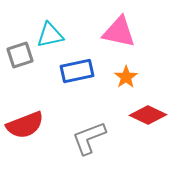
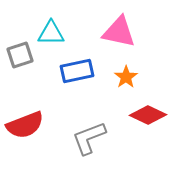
cyan triangle: moved 1 px right, 2 px up; rotated 12 degrees clockwise
